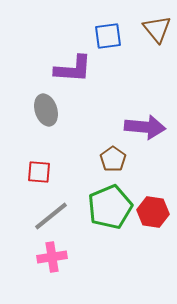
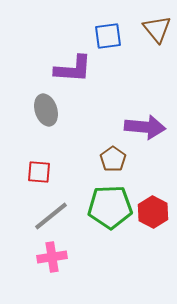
green pentagon: rotated 21 degrees clockwise
red hexagon: rotated 20 degrees clockwise
